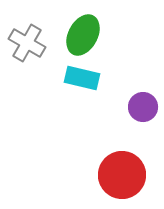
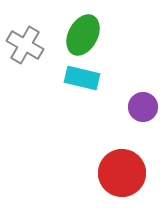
gray cross: moved 2 px left, 2 px down
red circle: moved 2 px up
